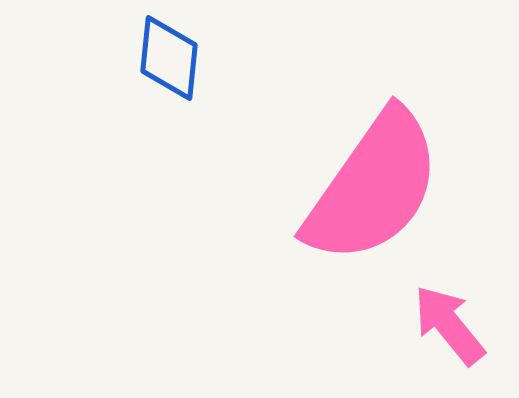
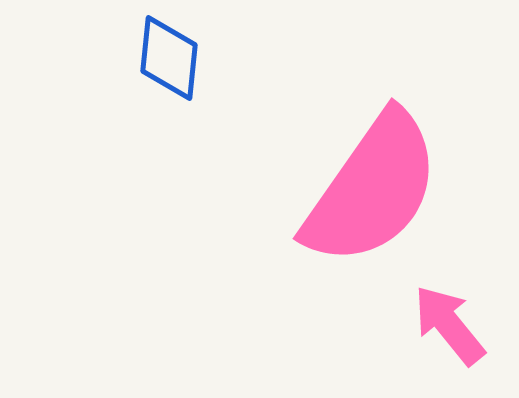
pink semicircle: moved 1 px left, 2 px down
